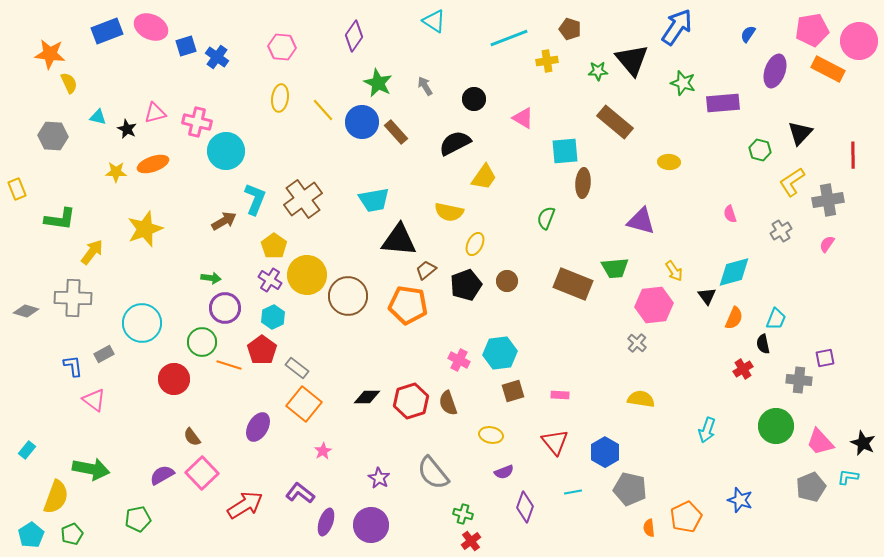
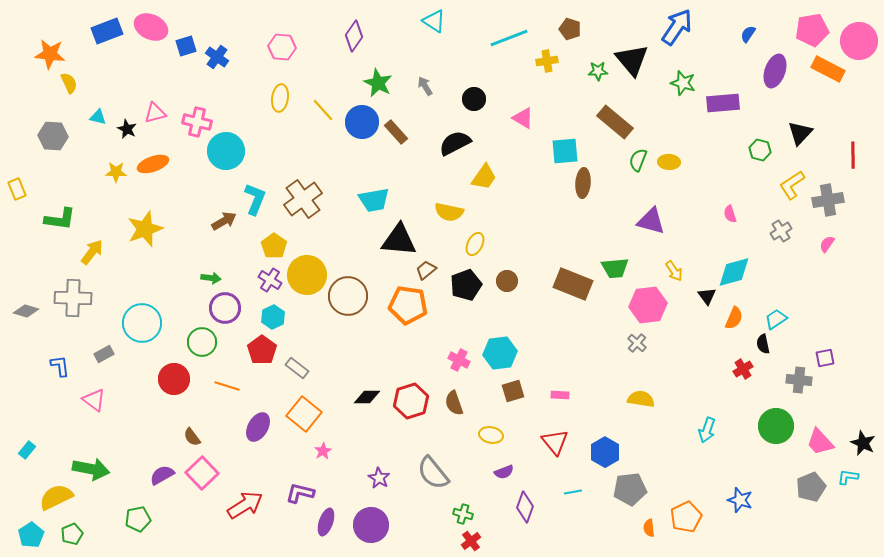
yellow L-shape at (792, 182): moved 3 px down
green semicircle at (546, 218): moved 92 px right, 58 px up
purple triangle at (641, 221): moved 10 px right
pink hexagon at (654, 305): moved 6 px left
cyan trapezoid at (776, 319): rotated 145 degrees counterclockwise
orange line at (229, 365): moved 2 px left, 21 px down
blue L-shape at (73, 366): moved 13 px left
brown semicircle at (448, 403): moved 6 px right
orange square at (304, 404): moved 10 px down
gray pentagon at (630, 489): rotated 20 degrees counterclockwise
purple L-shape at (300, 493): rotated 24 degrees counterclockwise
yellow semicircle at (56, 497): rotated 136 degrees counterclockwise
